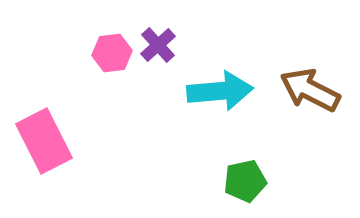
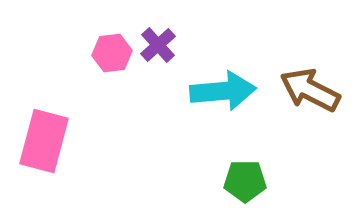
cyan arrow: moved 3 px right
pink rectangle: rotated 42 degrees clockwise
green pentagon: rotated 12 degrees clockwise
